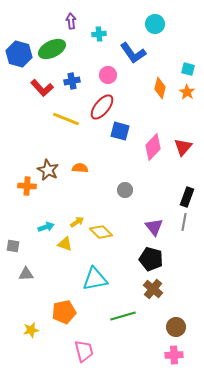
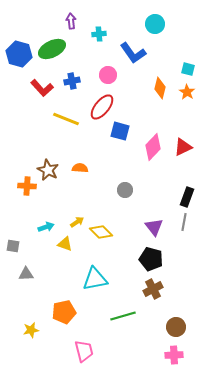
red triangle: rotated 24 degrees clockwise
brown cross: rotated 24 degrees clockwise
